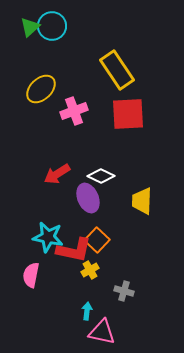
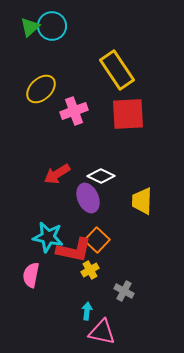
gray cross: rotated 12 degrees clockwise
